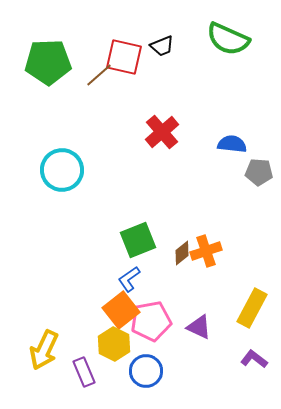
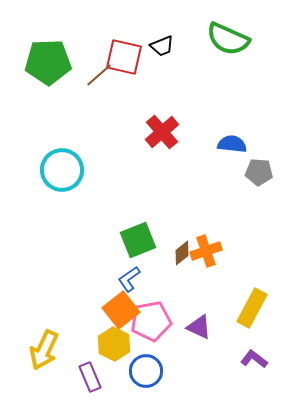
purple rectangle: moved 6 px right, 5 px down
